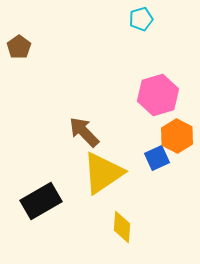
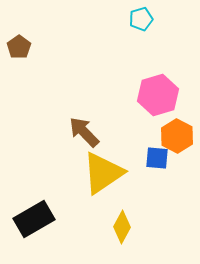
blue square: rotated 30 degrees clockwise
black rectangle: moved 7 px left, 18 px down
yellow diamond: rotated 24 degrees clockwise
